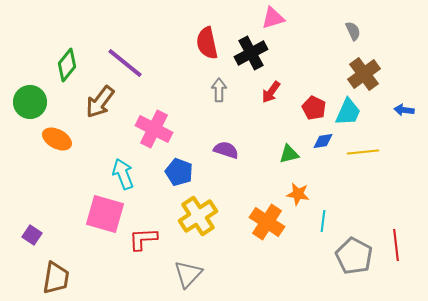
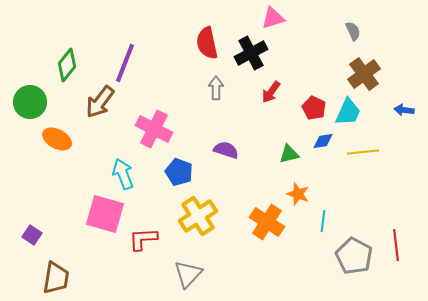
purple line: rotated 72 degrees clockwise
gray arrow: moved 3 px left, 2 px up
orange star: rotated 10 degrees clockwise
